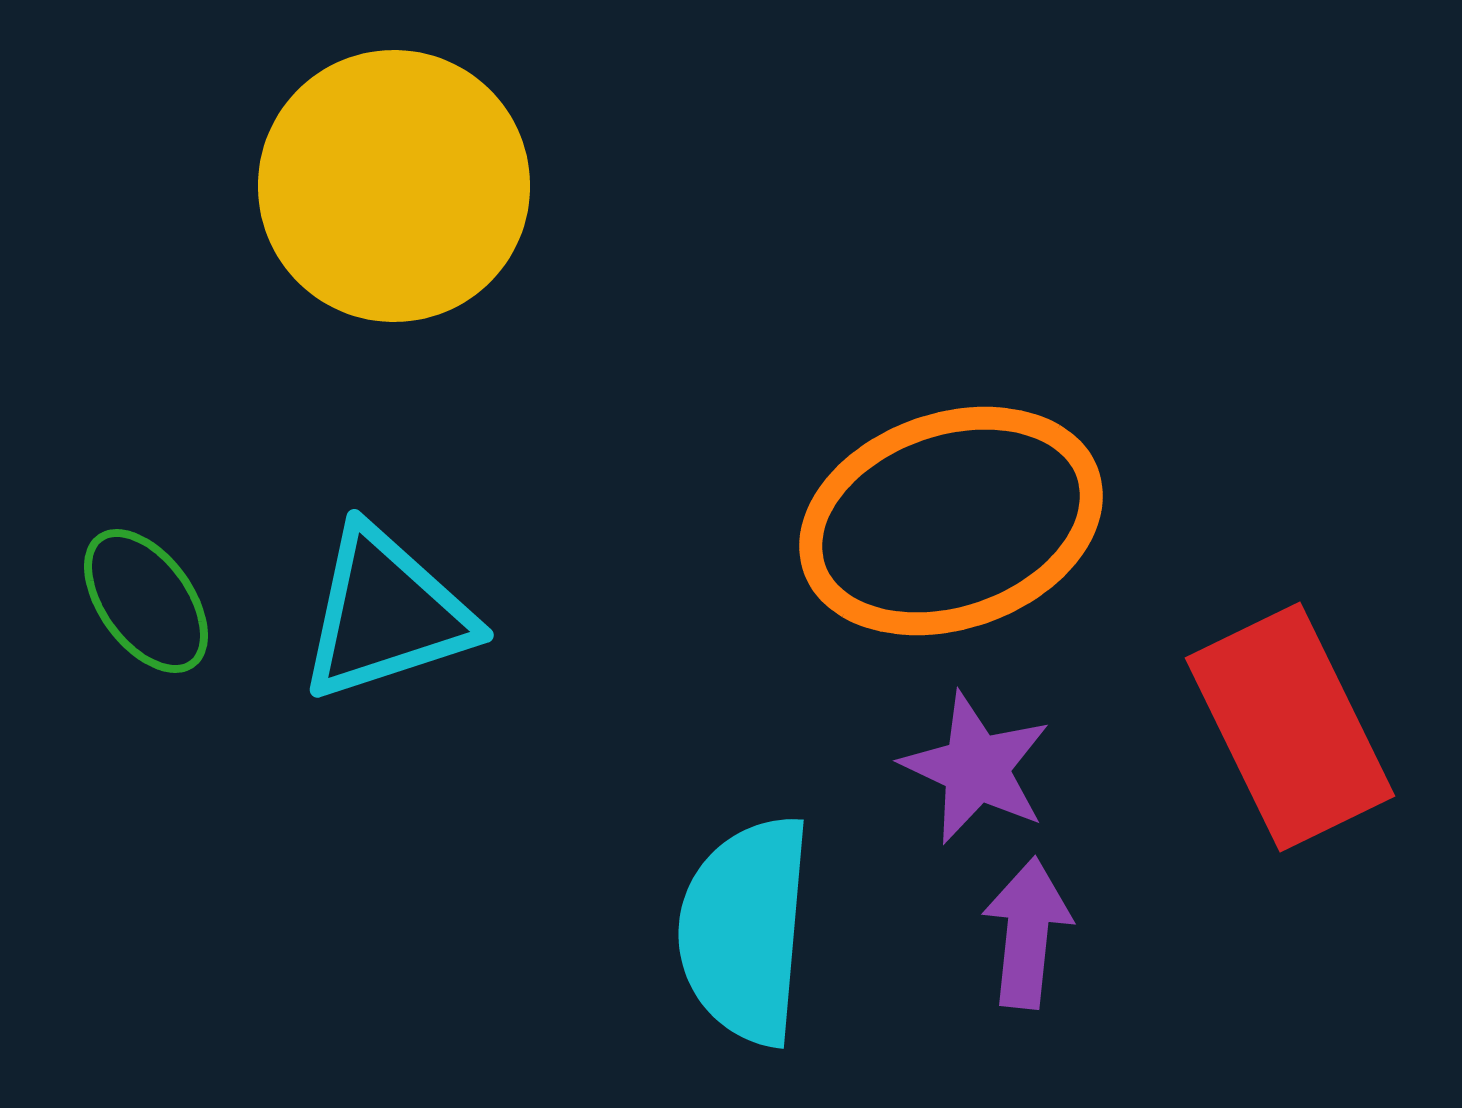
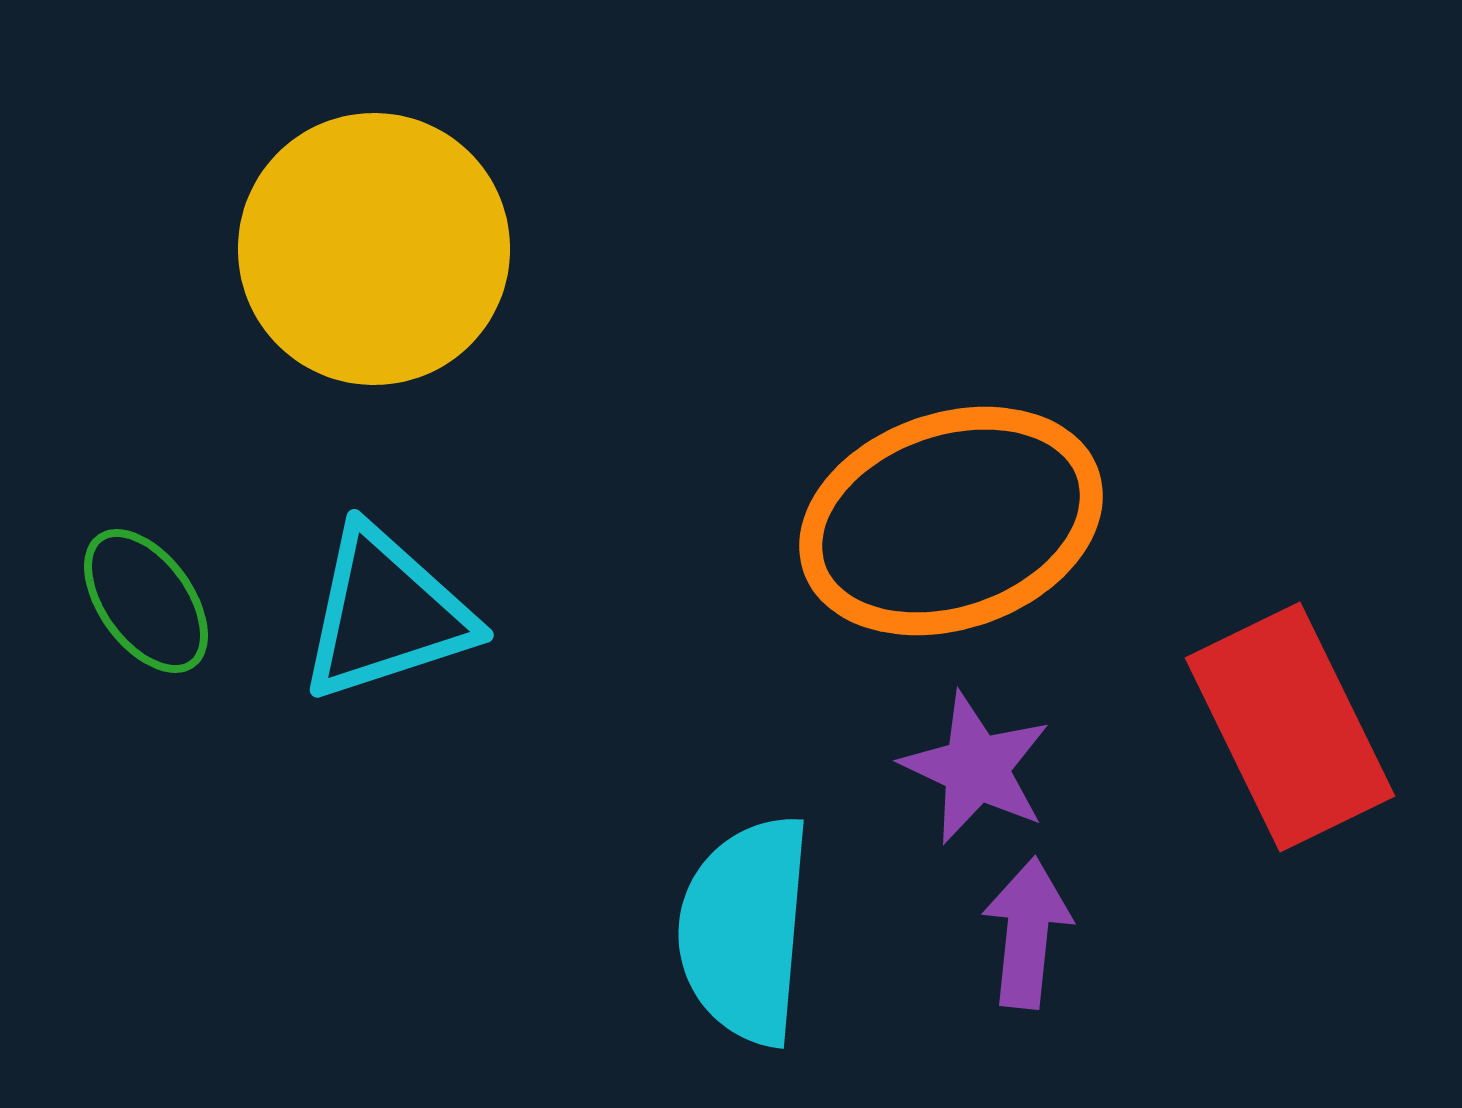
yellow circle: moved 20 px left, 63 px down
